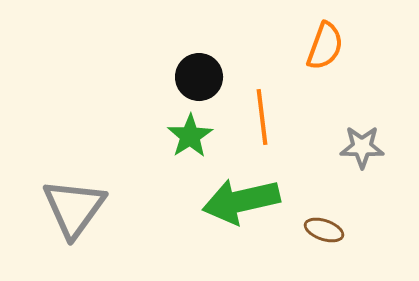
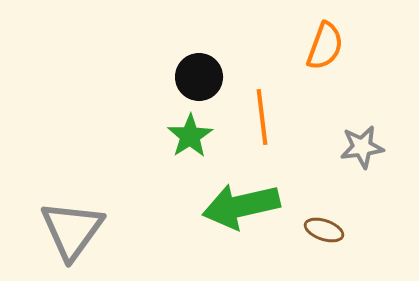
gray star: rotated 9 degrees counterclockwise
green arrow: moved 5 px down
gray triangle: moved 2 px left, 22 px down
